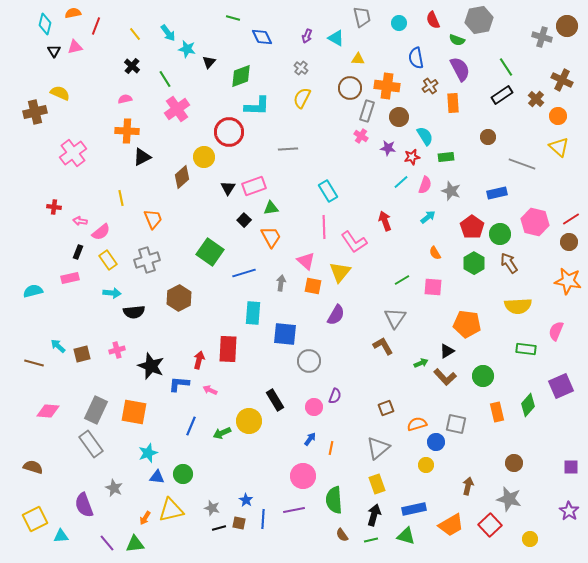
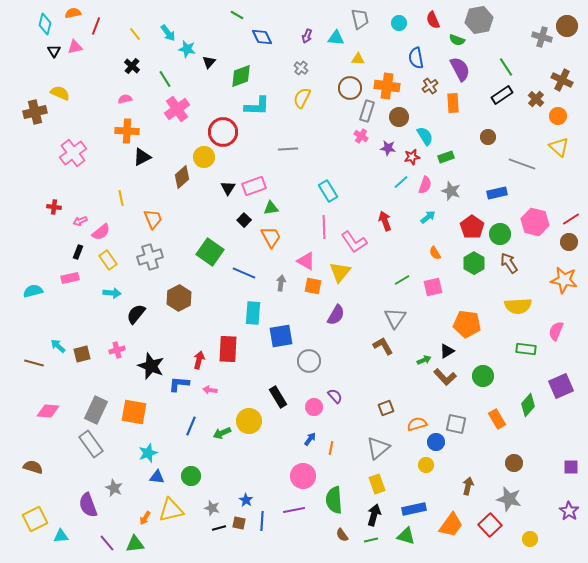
gray trapezoid at (362, 17): moved 2 px left, 2 px down
green line at (233, 18): moved 4 px right, 3 px up; rotated 16 degrees clockwise
cyan triangle at (336, 38): rotated 24 degrees counterclockwise
red circle at (229, 132): moved 6 px left
green rectangle at (446, 157): rotated 14 degrees counterclockwise
pink arrow at (80, 221): rotated 32 degrees counterclockwise
gray cross at (147, 260): moved 3 px right, 3 px up
pink triangle at (306, 261): rotated 12 degrees counterclockwise
blue line at (244, 273): rotated 40 degrees clockwise
orange star at (568, 281): moved 4 px left, 1 px up
pink square at (433, 287): rotated 18 degrees counterclockwise
black semicircle at (134, 312): moved 2 px right, 2 px down; rotated 135 degrees clockwise
blue square at (285, 334): moved 4 px left, 2 px down; rotated 15 degrees counterclockwise
green arrow at (421, 363): moved 3 px right, 3 px up
pink arrow at (210, 390): rotated 16 degrees counterclockwise
purple semicircle at (335, 396): rotated 63 degrees counterclockwise
black rectangle at (275, 400): moved 3 px right, 3 px up
orange rectangle at (497, 412): moved 7 px down; rotated 18 degrees counterclockwise
green circle at (183, 474): moved 8 px right, 2 px down
purple semicircle at (84, 505): moved 4 px right
blue line at (263, 519): moved 1 px left, 2 px down
orange trapezoid at (451, 525): rotated 24 degrees counterclockwise
